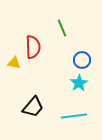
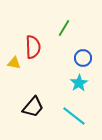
green line: moved 2 px right; rotated 54 degrees clockwise
blue circle: moved 1 px right, 2 px up
cyan line: rotated 45 degrees clockwise
